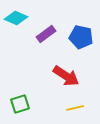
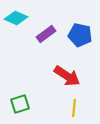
blue pentagon: moved 1 px left, 2 px up
red arrow: moved 1 px right
yellow line: moved 1 px left; rotated 72 degrees counterclockwise
